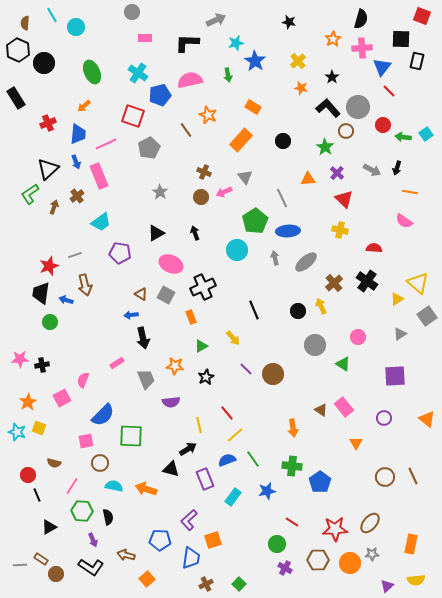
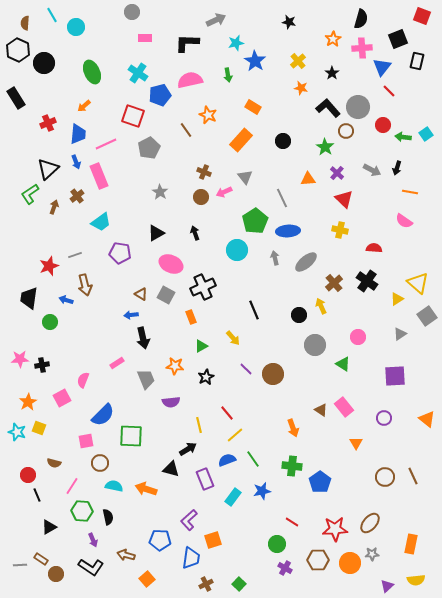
black square at (401, 39): moved 3 px left; rotated 24 degrees counterclockwise
black star at (332, 77): moved 4 px up
black trapezoid at (41, 293): moved 12 px left, 5 px down
black circle at (298, 311): moved 1 px right, 4 px down
orange arrow at (293, 428): rotated 12 degrees counterclockwise
blue star at (267, 491): moved 5 px left
